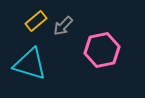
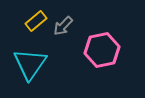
cyan triangle: rotated 48 degrees clockwise
